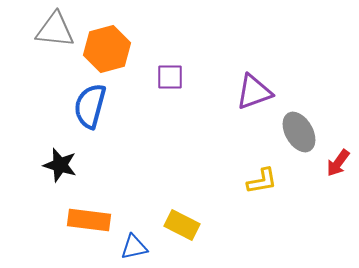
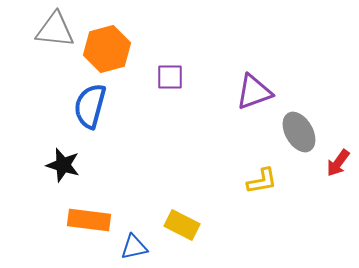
black star: moved 3 px right
